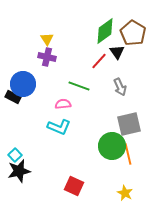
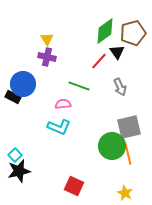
brown pentagon: rotated 25 degrees clockwise
gray square: moved 3 px down
